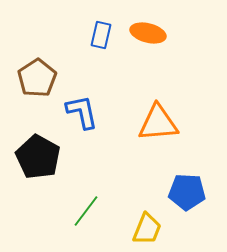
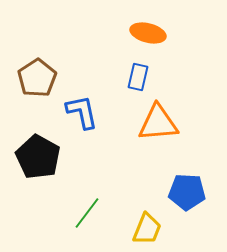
blue rectangle: moved 37 px right, 42 px down
green line: moved 1 px right, 2 px down
